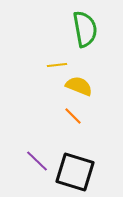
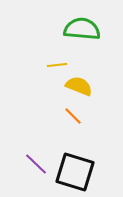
green semicircle: moved 3 px left; rotated 75 degrees counterclockwise
purple line: moved 1 px left, 3 px down
